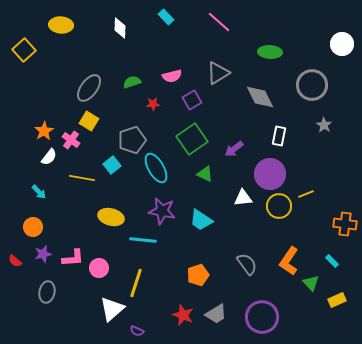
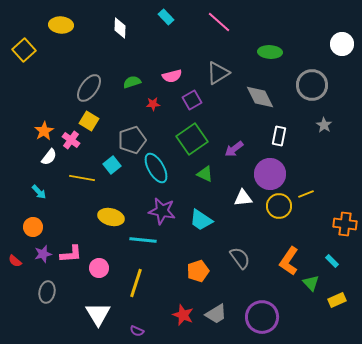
pink L-shape at (73, 258): moved 2 px left, 4 px up
gray semicircle at (247, 264): moved 7 px left, 6 px up
orange pentagon at (198, 275): moved 4 px up
white triangle at (112, 309): moved 14 px left, 5 px down; rotated 20 degrees counterclockwise
